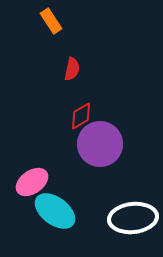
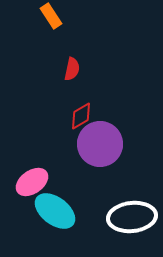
orange rectangle: moved 5 px up
white ellipse: moved 1 px left, 1 px up
